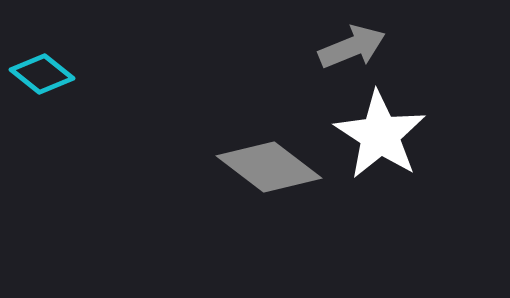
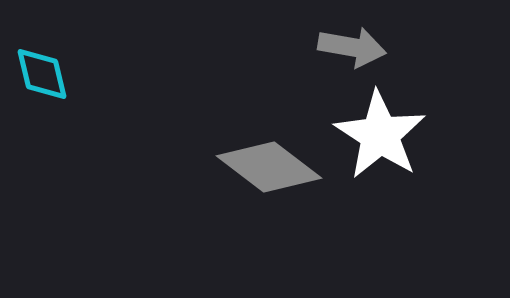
gray arrow: rotated 32 degrees clockwise
cyan diamond: rotated 38 degrees clockwise
